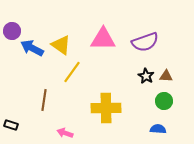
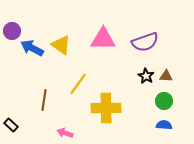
yellow line: moved 6 px right, 12 px down
black rectangle: rotated 24 degrees clockwise
blue semicircle: moved 6 px right, 4 px up
